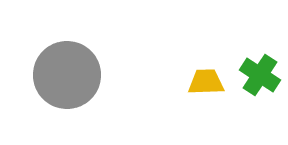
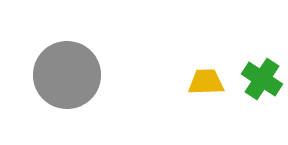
green cross: moved 2 px right, 4 px down
